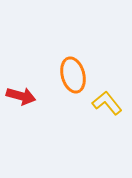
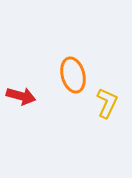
yellow L-shape: rotated 64 degrees clockwise
